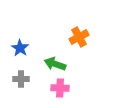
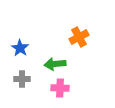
green arrow: rotated 25 degrees counterclockwise
gray cross: moved 1 px right
